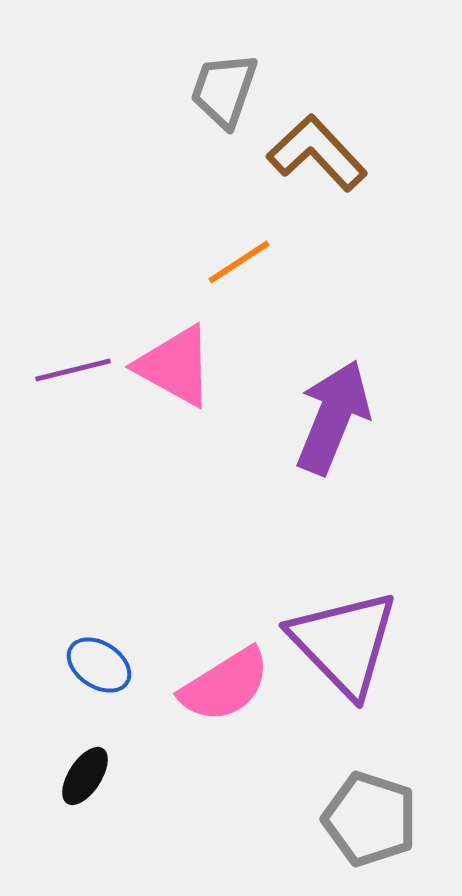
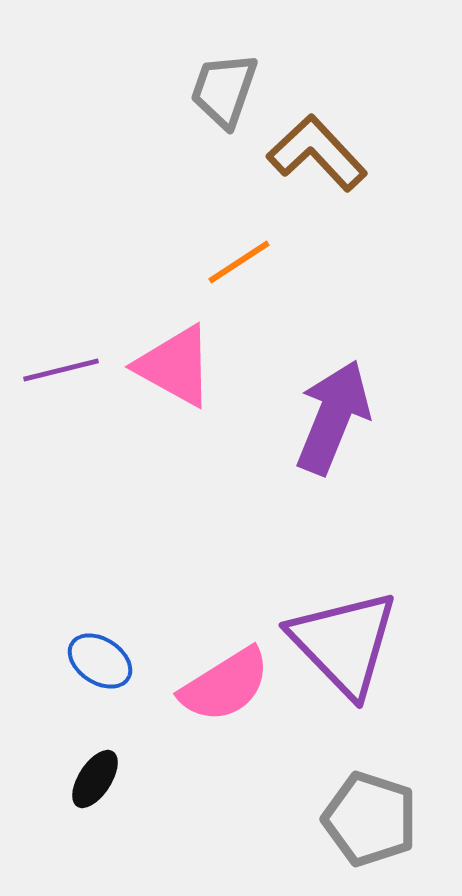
purple line: moved 12 px left
blue ellipse: moved 1 px right, 4 px up
black ellipse: moved 10 px right, 3 px down
